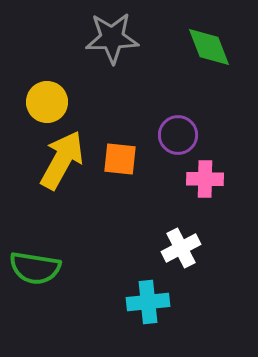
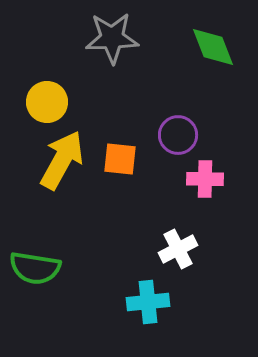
green diamond: moved 4 px right
white cross: moved 3 px left, 1 px down
